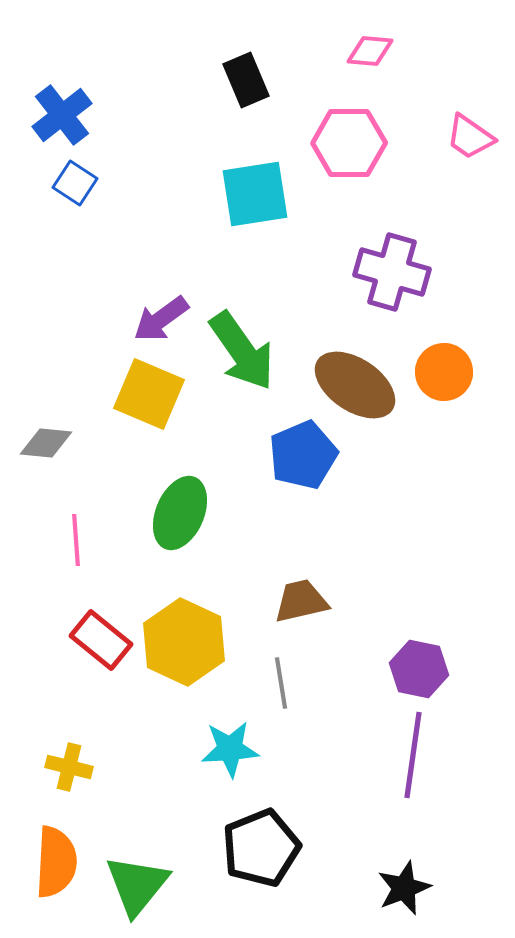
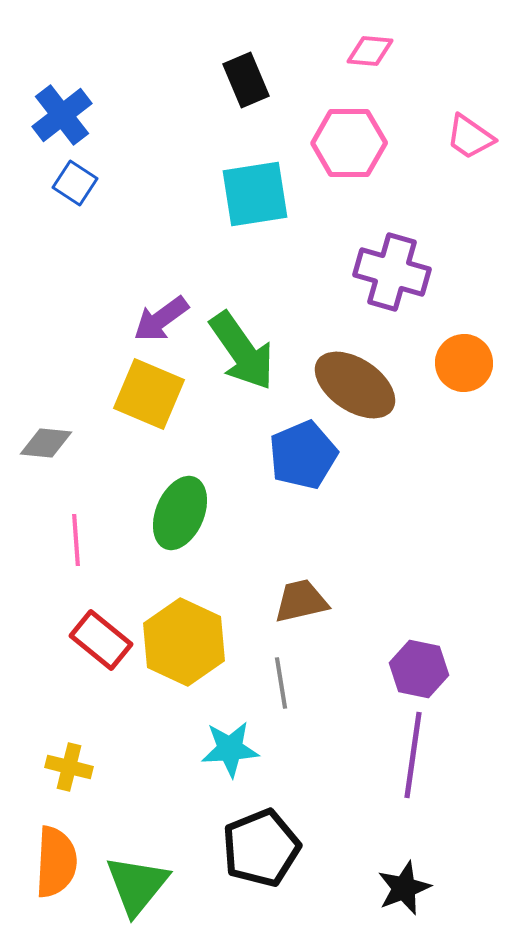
orange circle: moved 20 px right, 9 px up
